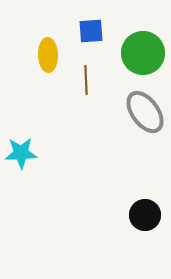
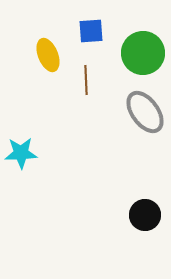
yellow ellipse: rotated 20 degrees counterclockwise
